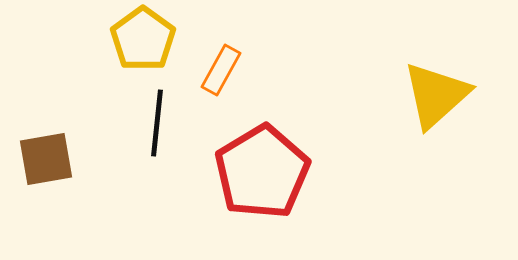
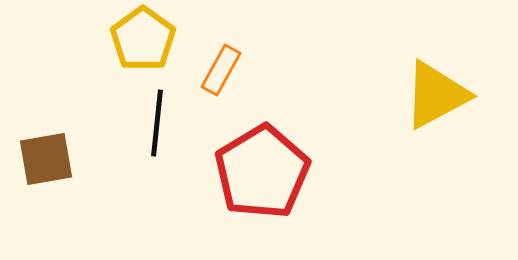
yellow triangle: rotated 14 degrees clockwise
